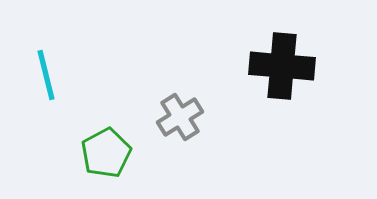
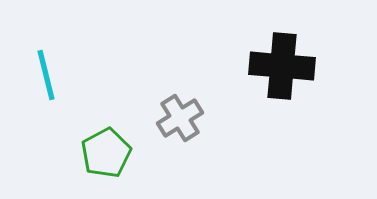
gray cross: moved 1 px down
